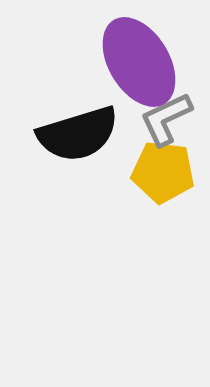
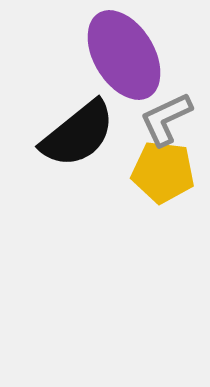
purple ellipse: moved 15 px left, 7 px up
black semicircle: rotated 22 degrees counterclockwise
